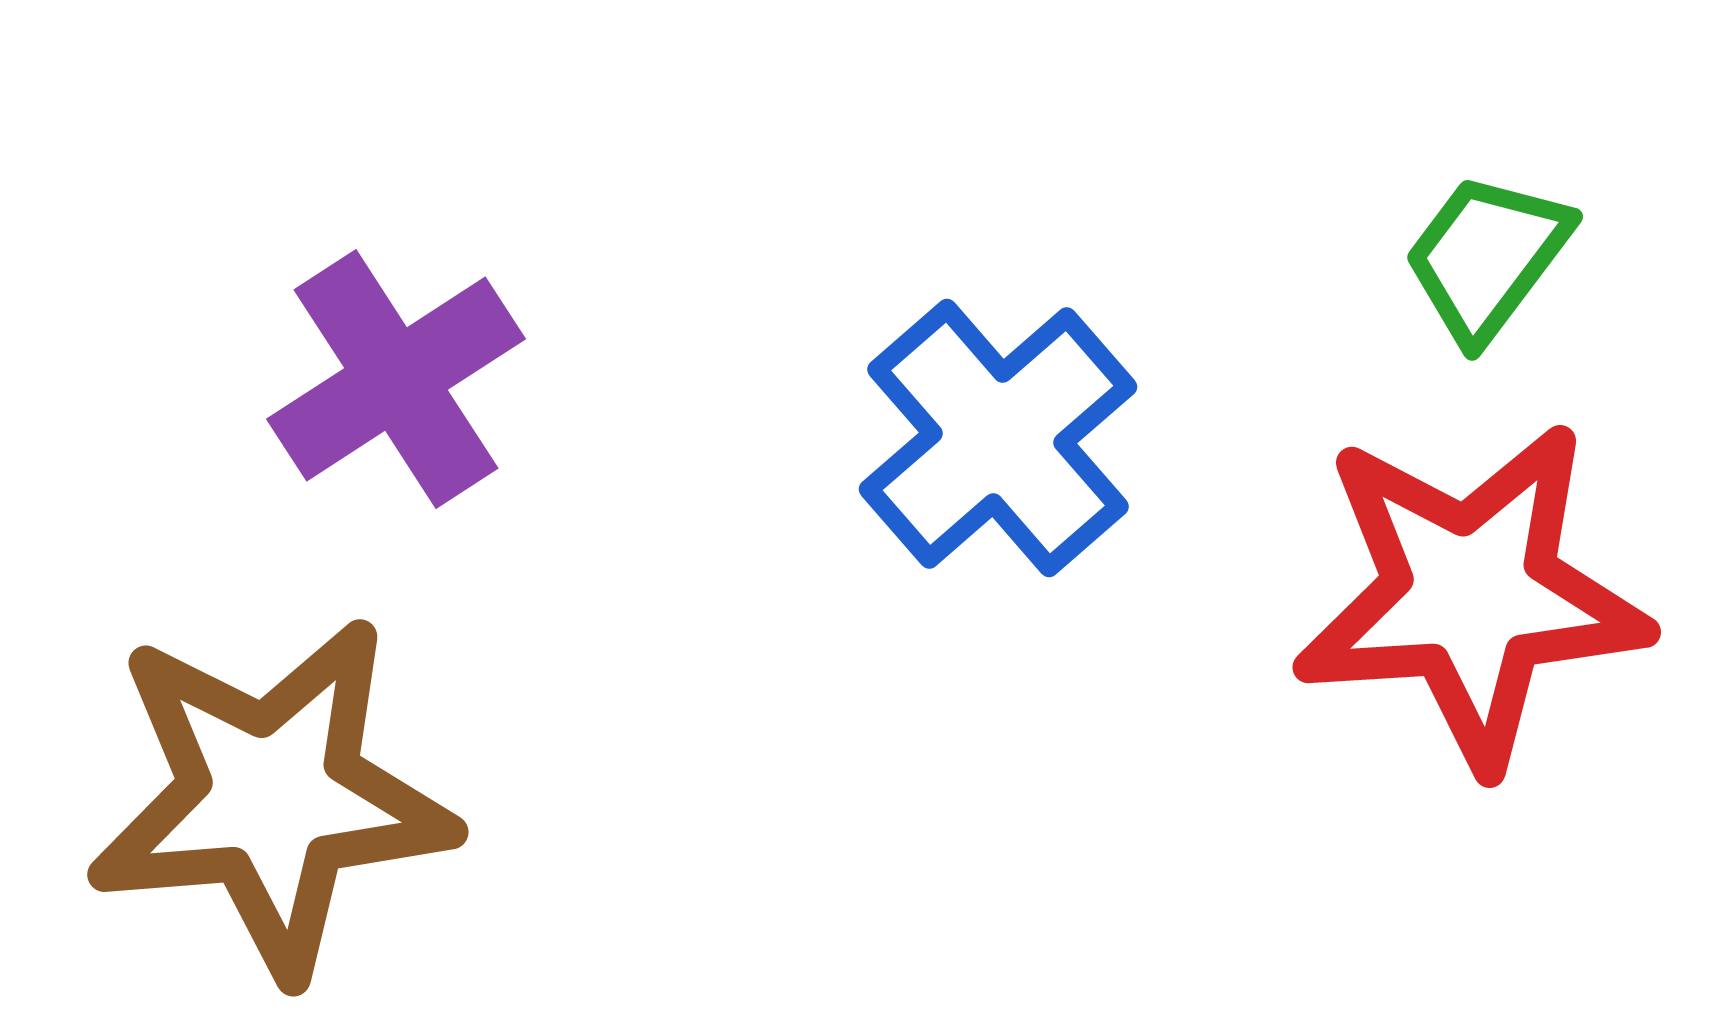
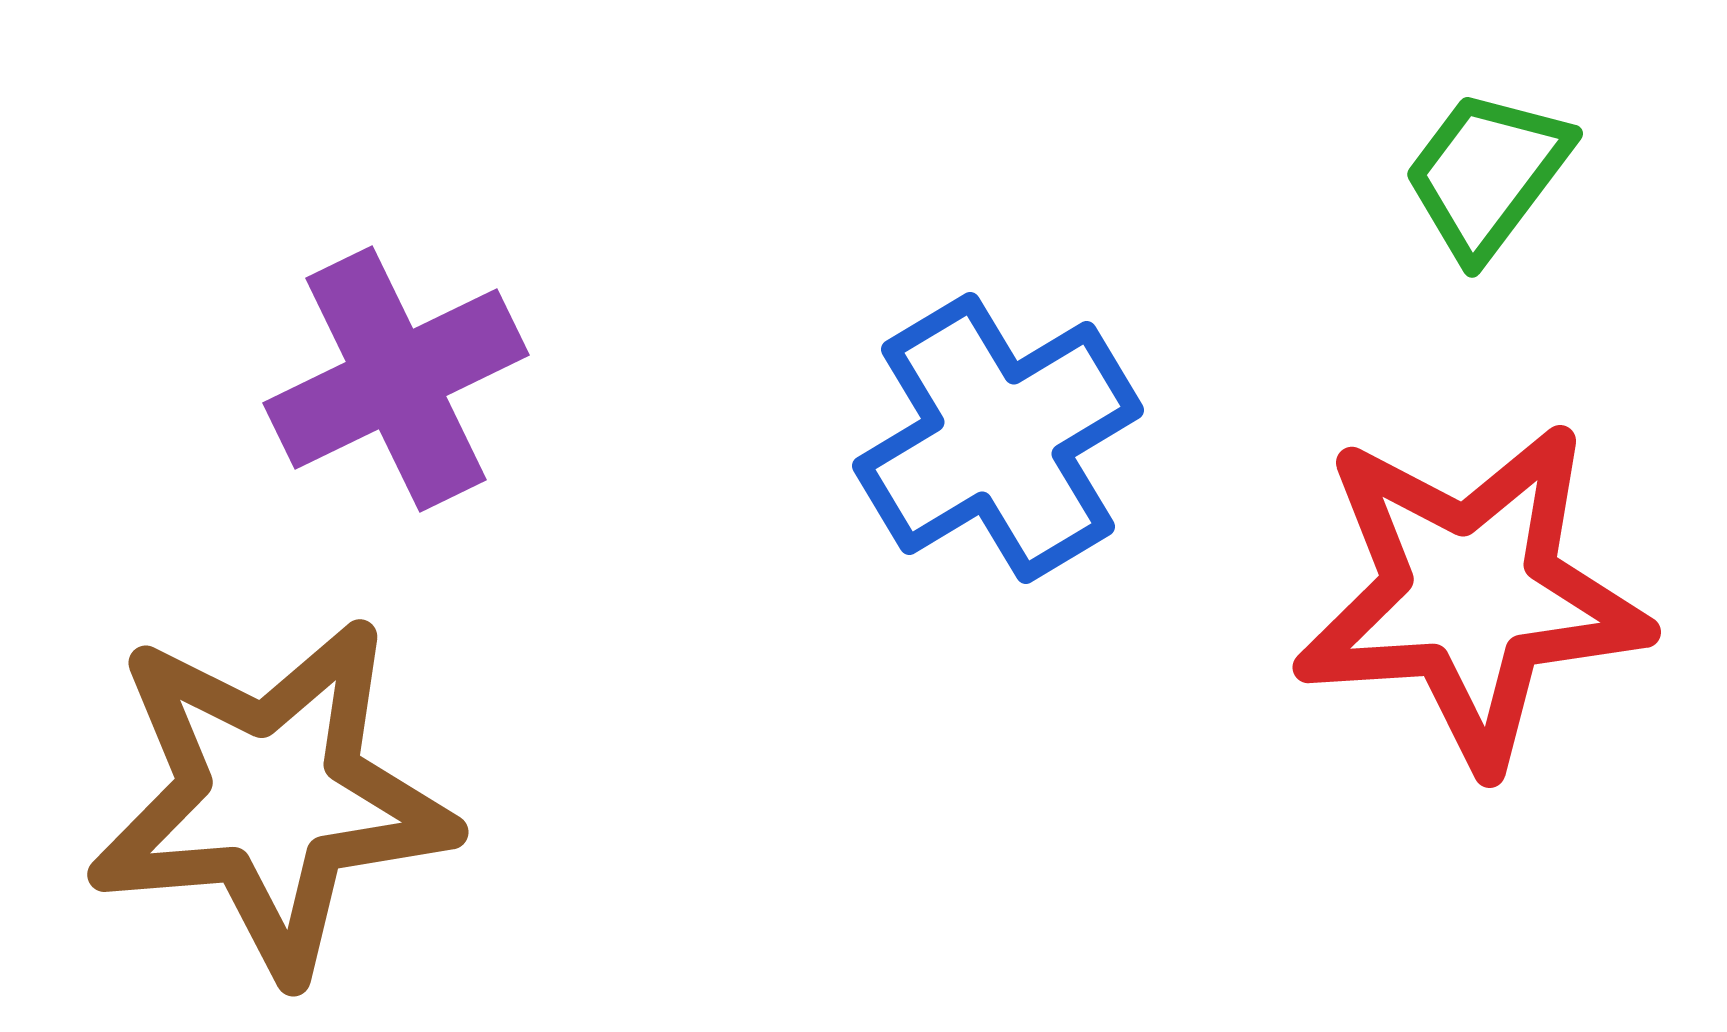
green trapezoid: moved 83 px up
purple cross: rotated 7 degrees clockwise
blue cross: rotated 10 degrees clockwise
